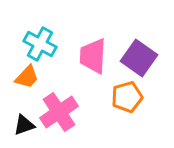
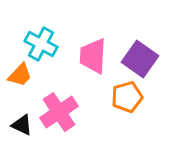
cyan cross: moved 1 px right
purple square: moved 1 px right, 1 px down
orange trapezoid: moved 7 px left, 2 px up
black triangle: moved 2 px left; rotated 45 degrees clockwise
